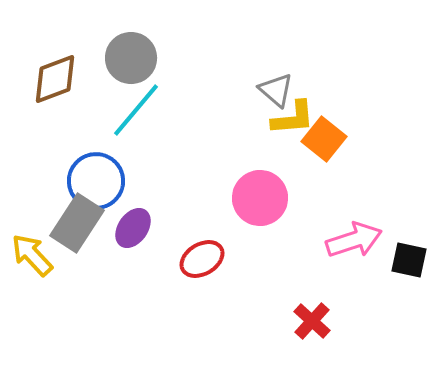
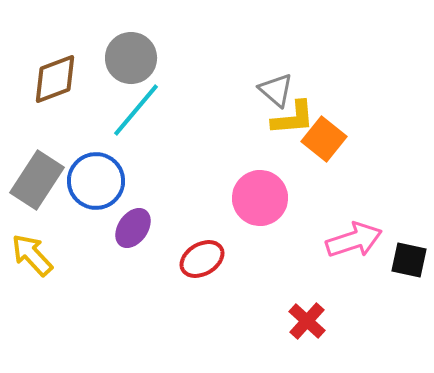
gray rectangle: moved 40 px left, 43 px up
red cross: moved 5 px left
